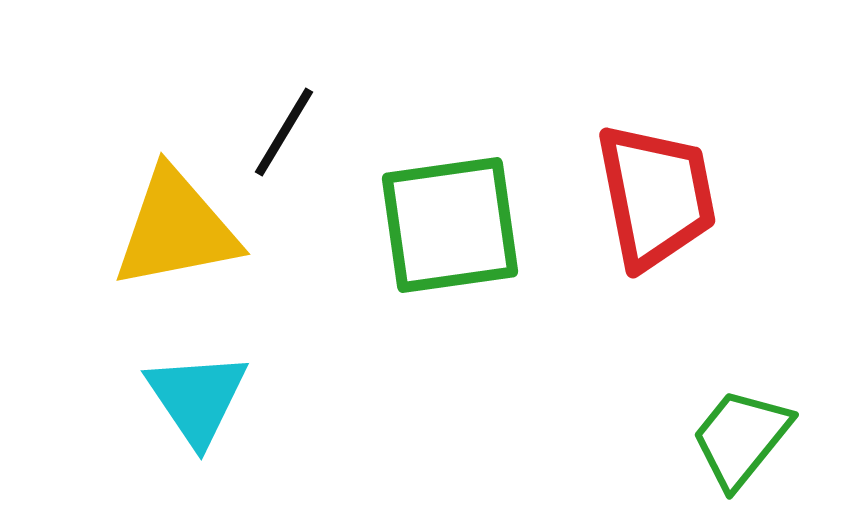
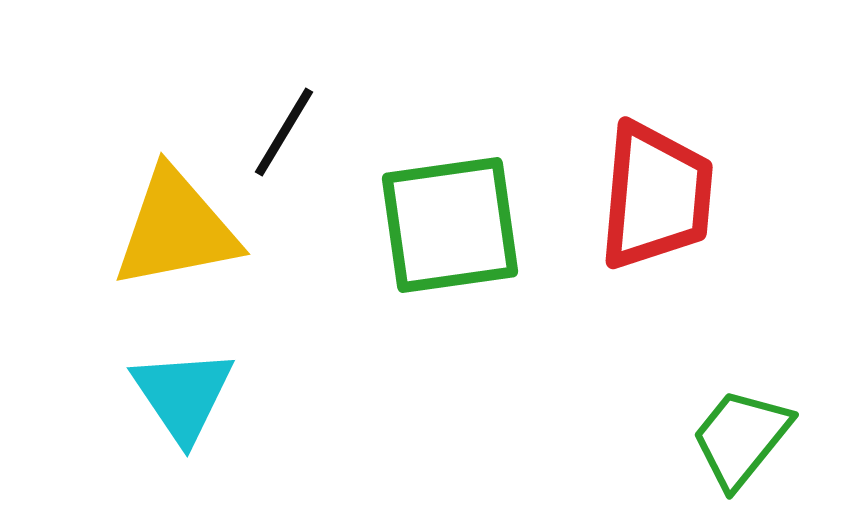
red trapezoid: rotated 16 degrees clockwise
cyan triangle: moved 14 px left, 3 px up
